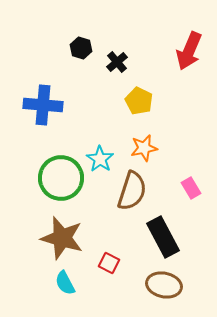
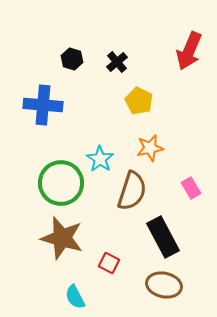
black hexagon: moved 9 px left, 11 px down
orange star: moved 6 px right
green circle: moved 5 px down
cyan semicircle: moved 10 px right, 14 px down
